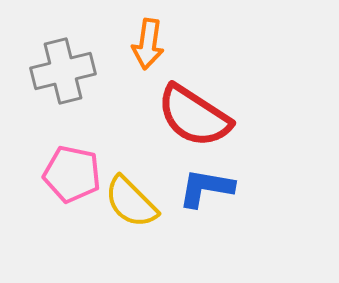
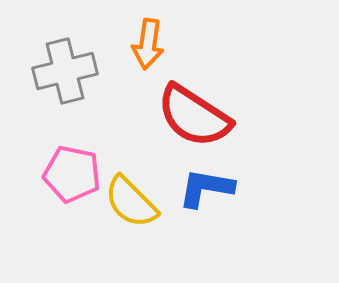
gray cross: moved 2 px right
